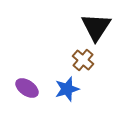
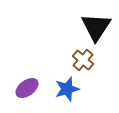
purple ellipse: rotated 70 degrees counterclockwise
